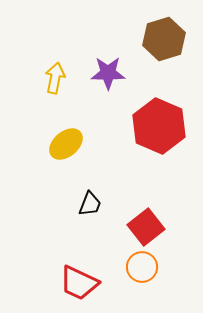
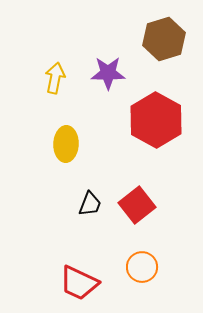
red hexagon: moved 3 px left, 6 px up; rotated 6 degrees clockwise
yellow ellipse: rotated 48 degrees counterclockwise
red square: moved 9 px left, 22 px up
